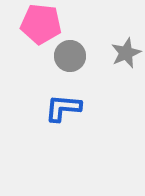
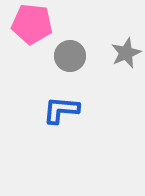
pink pentagon: moved 9 px left
blue L-shape: moved 2 px left, 2 px down
